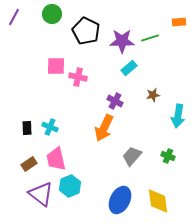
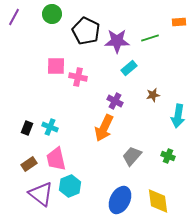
purple star: moved 5 px left
black rectangle: rotated 24 degrees clockwise
